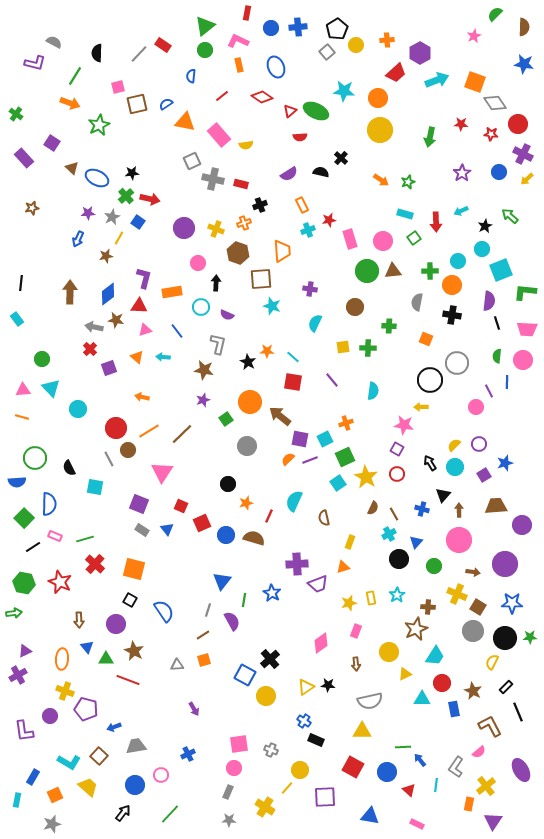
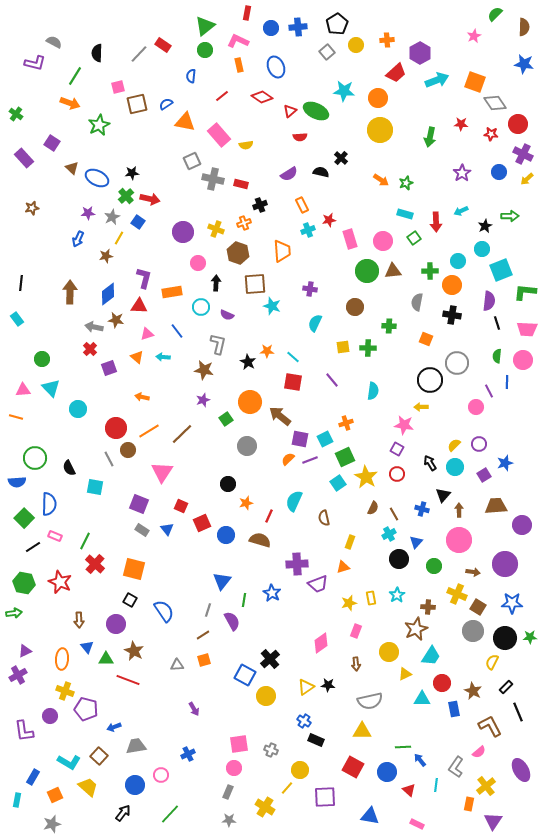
black pentagon at (337, 29): moved 5 px up
green star at (408, 182): moved 2 px left, 1 px down
green arrow at (510, 216): rotated 138 degrees clockwise
purple circle at (184, 228): moved 1 px left, 4 px down
brown square at (261, 279): moved 6 px left, 5 px down
pink triangle at (145, 330): moved 2 px right, 4 px down
orange line at (22, 417): moved 6 px left
brown semicircle at (254, 538): moved 6 px right, 2 px down
green line at (85, 539): moved 2 px down; rotated 48 degrees counterclockwise
cyan trapezoid at (435, 656): moved 4 px left
